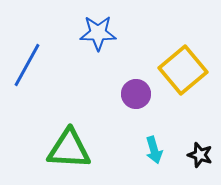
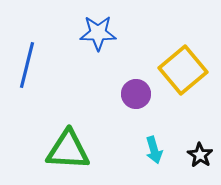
blue line: rotated 15 degrees counterclockwise
green triangle: moved 1 px left, 1 px down
black star: rotated 15 degrees clockwise
